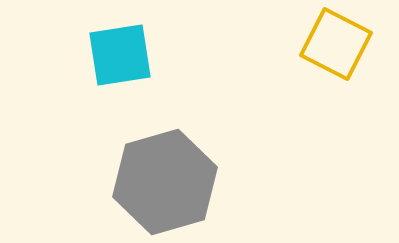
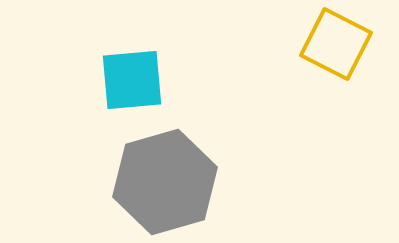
cyan square: moved 12 px right, 25 px down; rotated 4 degrees clockwise
